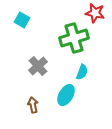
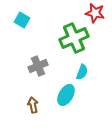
green cross: rotated 8 degrees counterclockwise
gray cross: rotated 18 degrees clockwise
